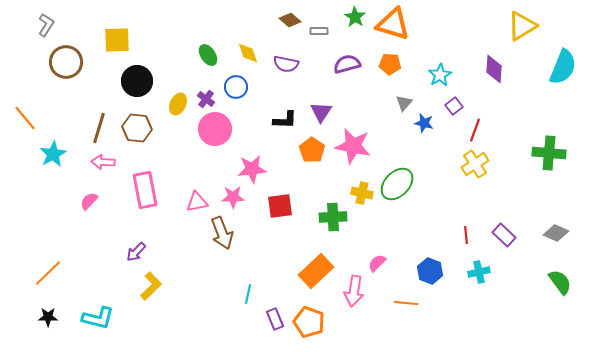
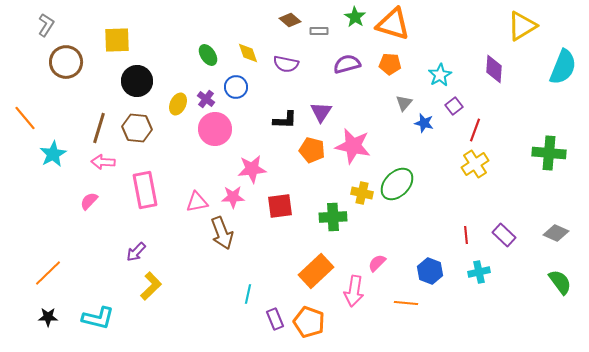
orange pentagon at (312, 150): rotated 20 degrees counterclockwise
